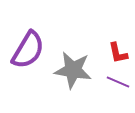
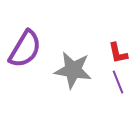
purple semicircle: moved 3 px left, 1 px up
purple line: rotated 45 degrees clockwise
